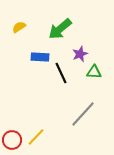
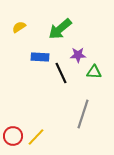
purple star: moved 2 px left, 1 px down; rotated 21 degrees clockwise
gray line: rotated 24 degrees counterclockwise
red circle: moved 1 px right, 4 px up
